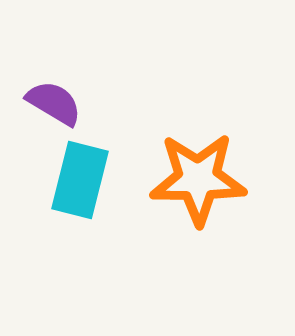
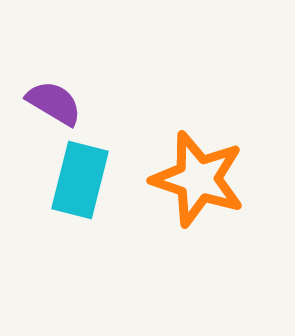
orange star: rotated 18 degrees clockwise
